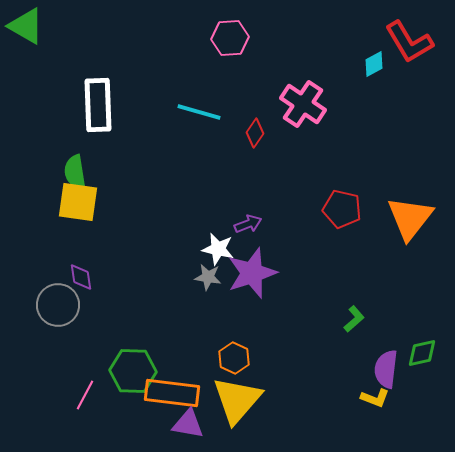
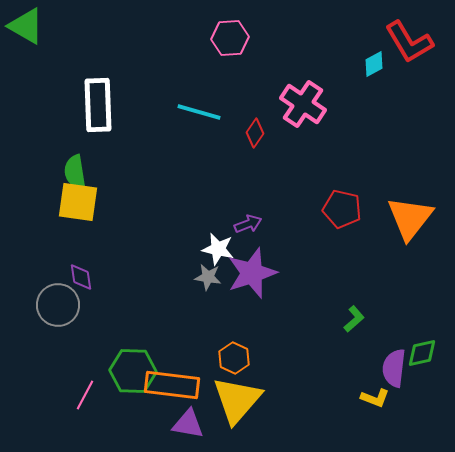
purple semicircle: moved 8 px right, 1 px up
orange rectangle: moved 8 px up
